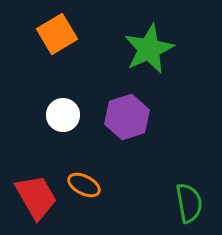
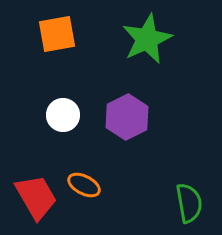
orange square: rotated 21 degrees clockwise
green star: moved 2 px left, 10 px up
purple hexagon: rotated 9 degrees counterclockwise
